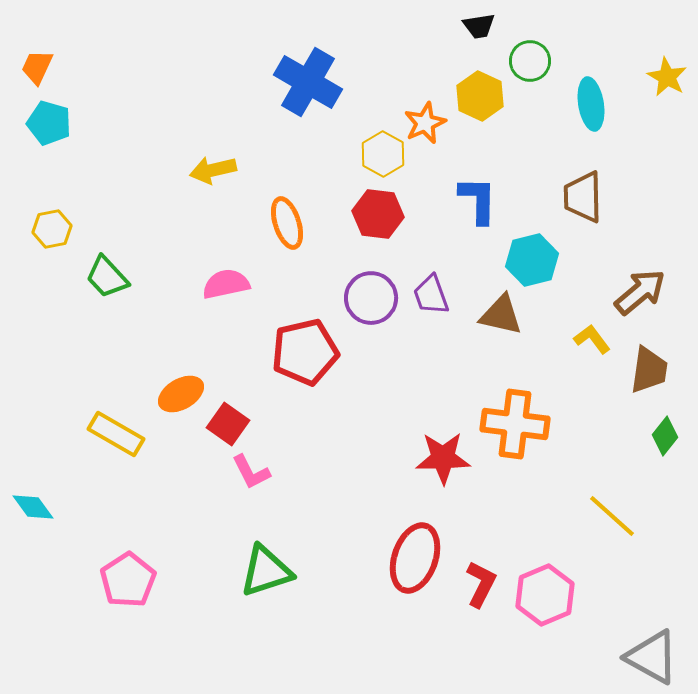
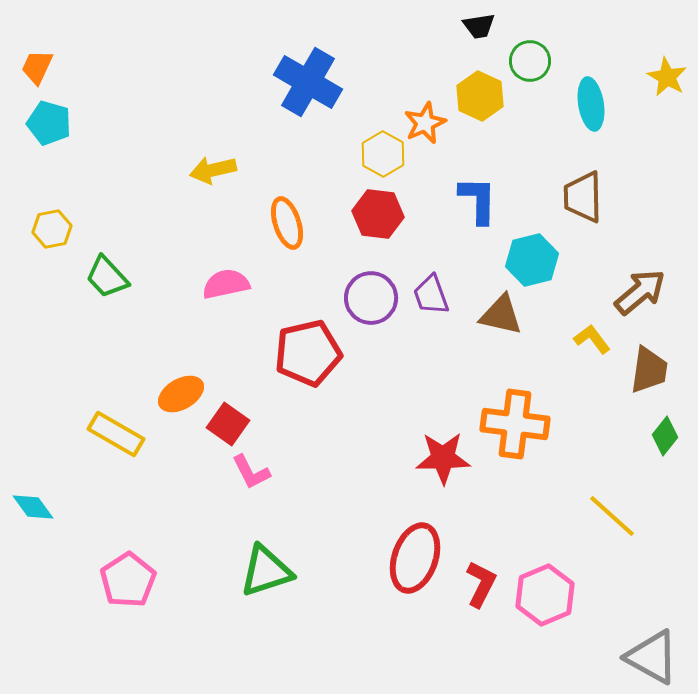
red pentagon at (305, 352): moved 3 px right, 1 px down
